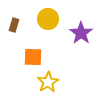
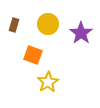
yellow circle: moved 5 px down
orange square: moved 2 px up; rotated 18 degrees clockwise
